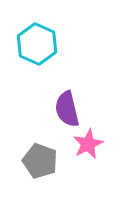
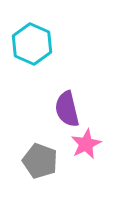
cyan hexagon: moved 5 px left
pink star: moved 2 px left
